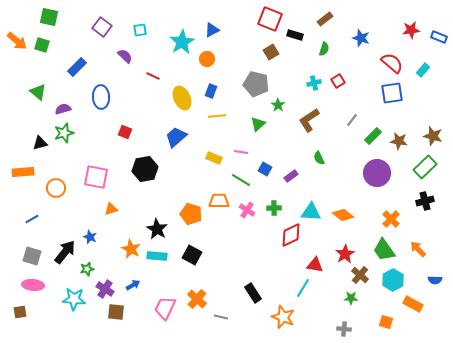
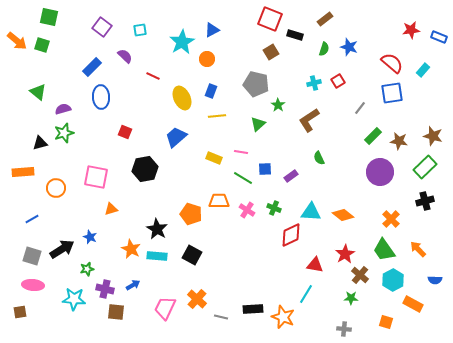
blue star at (361, 38): moved 12 px left, 9 px down
blue rectangle at (77, 67): moved 15 px right
gray line at (352, 120): moved 8 px right, 12 px up
blue square at (265, 169): rotated 32 degrees counterclockwise
purple circle at (377, 173): moved 3 px right, 1 px up
green line at (241, 180): moved 2 px right, 2 px up
green cross at (274, 208): rotated 24 degrees clockwise
black arrow at (65, 252): moved 3 px left, 3 px up; rotated 20 degrees clockwise
cyan line at (303, 288): moved 3 px right, 6 px down
purple cross at (105, 289): rotated 18 degrees counterclockwise
black rectangle at (253, 293): moved 16 px down; rotated 60 degrees counterclockwise
